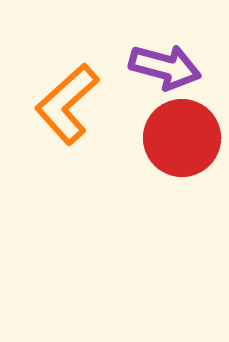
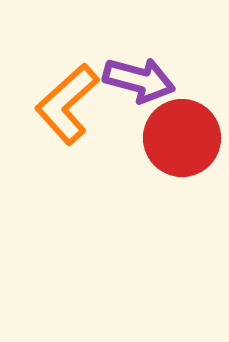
purple arrow: moved 26 px left, 13 px down
